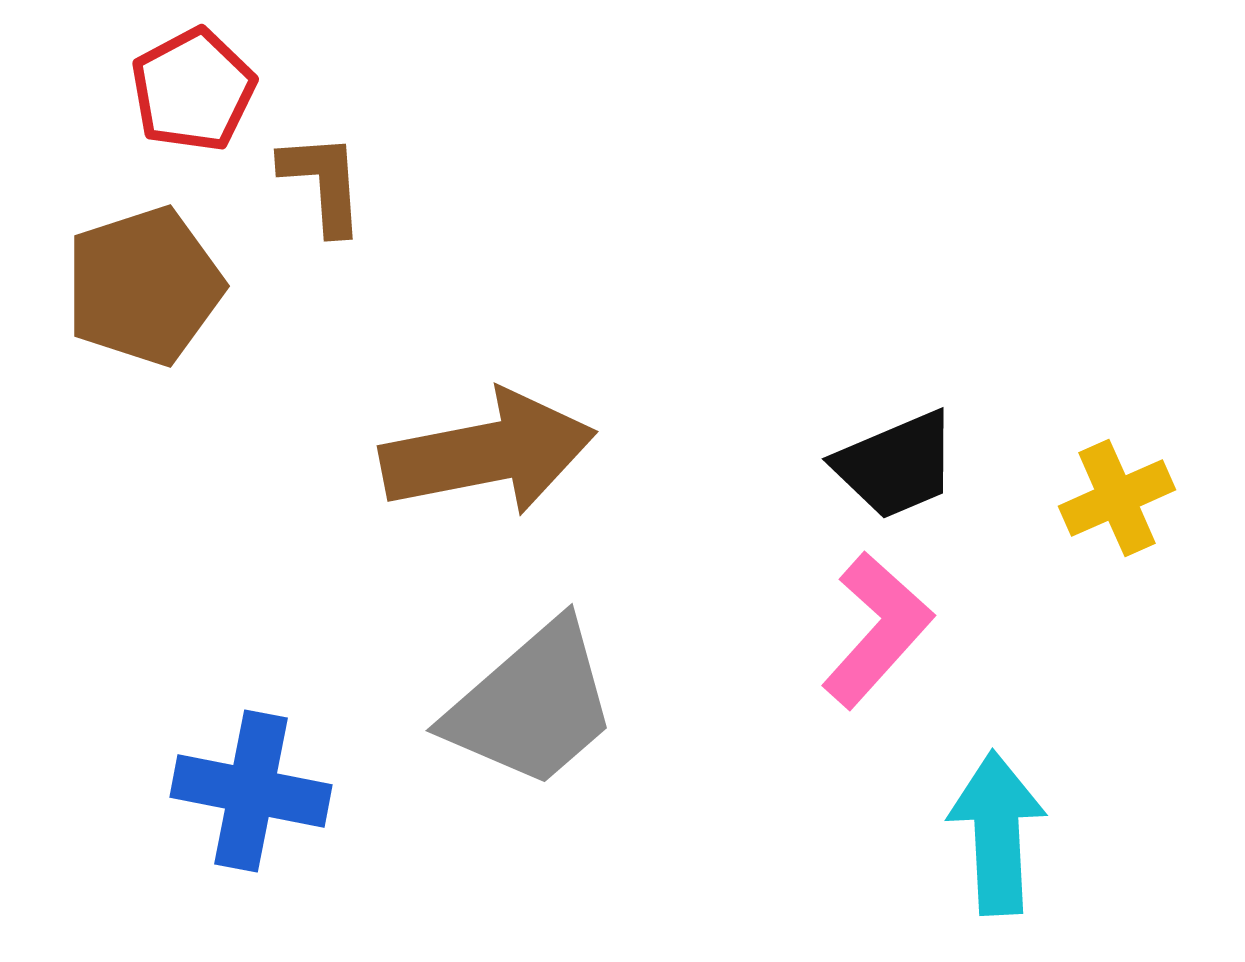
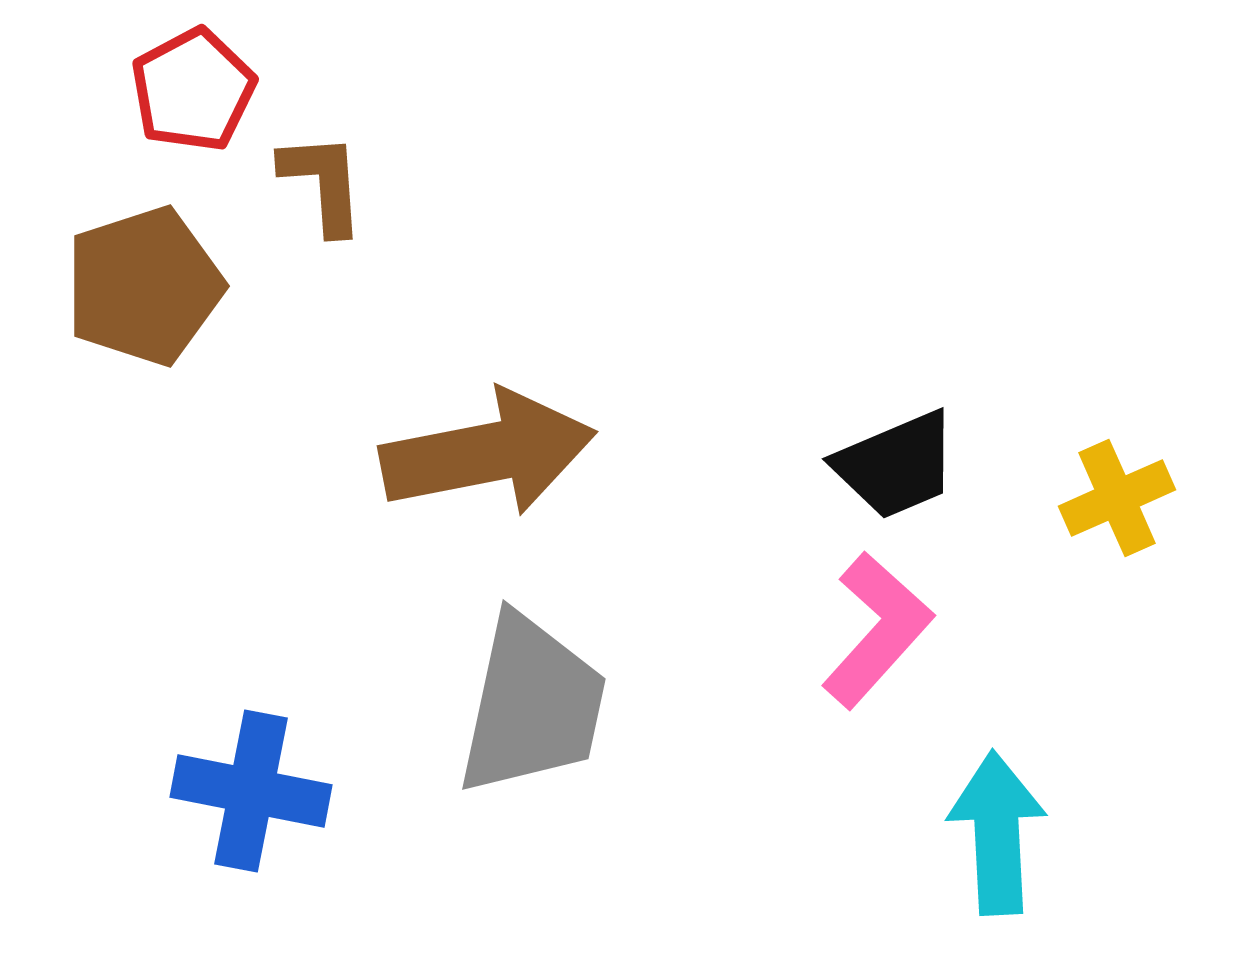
gray trapezoid: rotated 37 degrees counterclockwise
